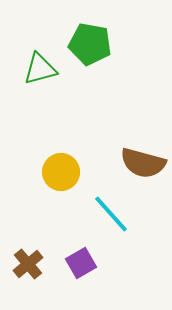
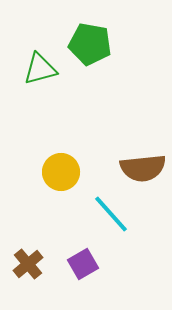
brown semicircle: moved 5 px down; rotated 21 degrees counterclockwise
purple square: moved 2 px right, 1 px down
